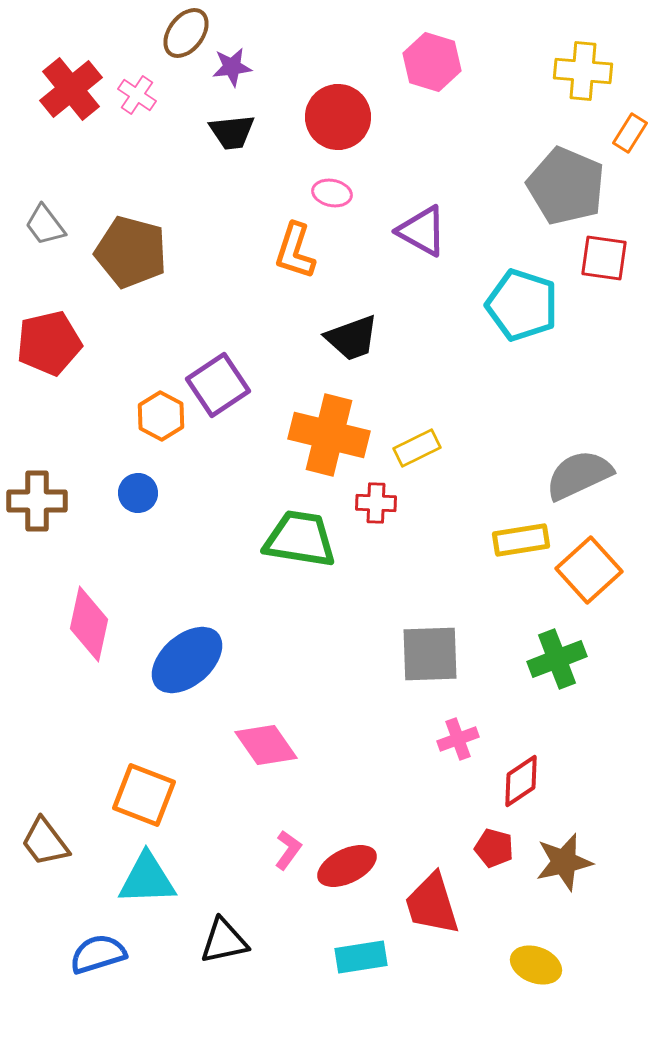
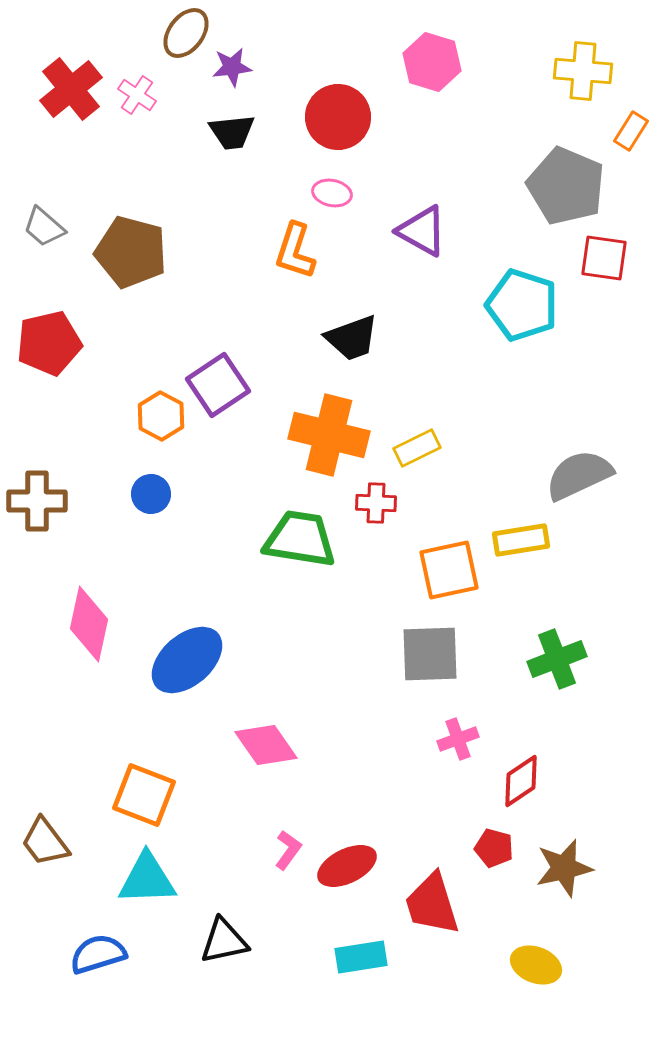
orange rectangle at (630, 133): moved 1 px right, 2 px up
gray trapezoid at (45, 225): moved 1 px left, 2 px down; rotated 12 degrees counterclockwise
blue circle at (138, 493): moved 13 px right, 1 px down
orange square at (589, 570): moved 140 px left; rotated 30 degrees clockwise
brown star at (564, 862): moved 6 px down
